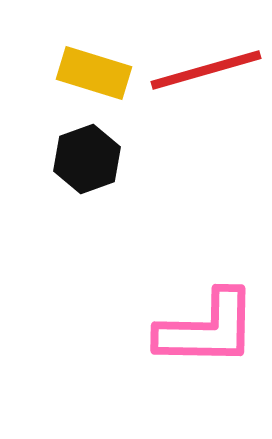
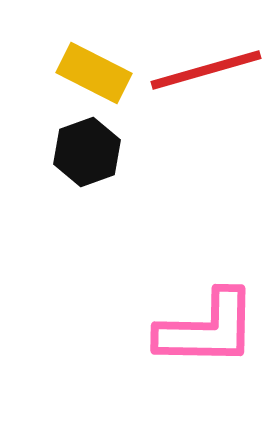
yellow rectangle: rotated 10 degrees clockwise
black hexagon: moved 7 px up
